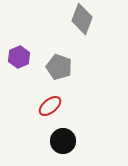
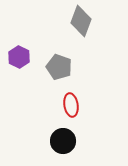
gray diamond: moved 1 px left, 2 px down
purple hexagon: rotated 10 degrees counterclockwise
red ellipse: moved 21 px right, 1 px up; rotated 60 degrees counterclockwise
